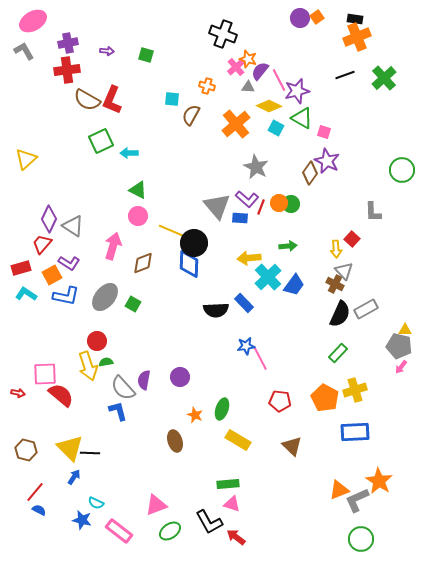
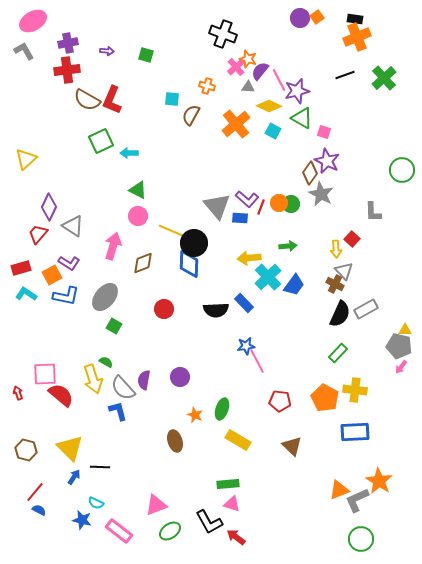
cyan square at (276, 128): moved 3 px left, 3 px down
gray star at (256, 167): moved 65 px right, 27 px down
purple diamond at (49, 219): moved 12 px up
red trapezoid at (42, 244): moved 4 px left, 10 px up
green square at (133, 304): moved 19 px left, 22 px down
red circle at (97, 341): moved 67 px right, 32 px up
pink line at (260, 358): moved 3 px left, 3 px down
green semicircle at (106, 362): rotated 40 degrees clockwise
yellow arrow at (88, 366): moved 5 px right, 13 px down
yellow cross at (355, 390): rotated 25 degrees clockwise
red arrow at (18, 393): rotated 120 degrees counterclockwise
black line at (90, 453): moved 10 px right, 14 px down
